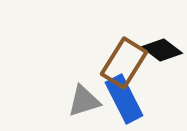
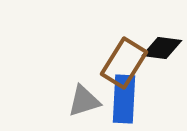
black diamond: moved 2 px up; rotated 30 degrees counterclockwise
blue rectangle: rotated 30 degrees clockwise
